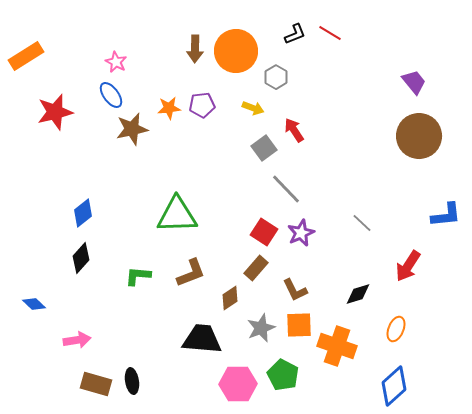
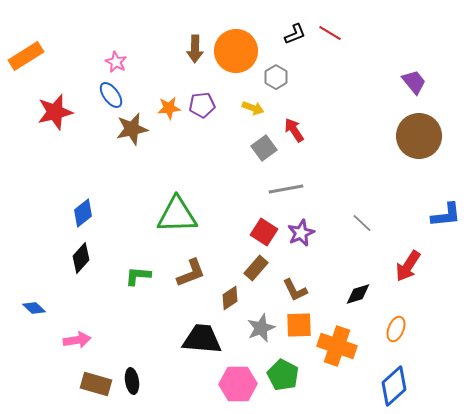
gray line at (286, 189): rotated 56 degrees counterclockwise
blue diamond at (34, 304): moved 4 px down
